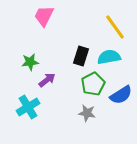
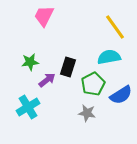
black rectangle: moved 13 px left, 11 px down
